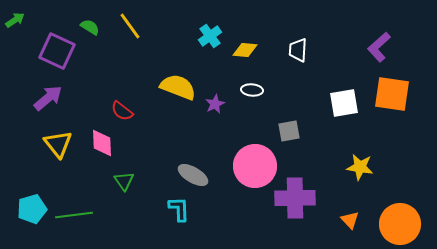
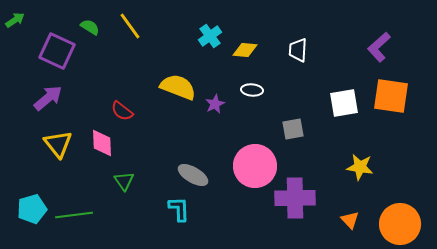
orange square: moved 1 px left, 2 px down
gray square: moved 4 px right, 2 px up
